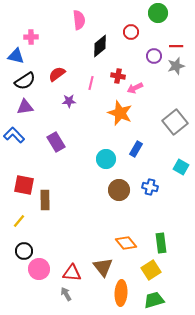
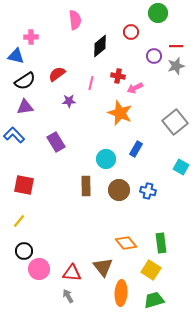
pink semicircle: moved 4 px left
blue cross: moved 2 px left, 4 px down
brown rectangle: moved 41 px right, 14 px up
yellow square: rotated 24 degrees counterclockwise
gray arrow: moved 2 px right, 2 px down
